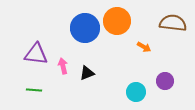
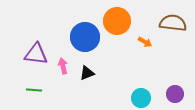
blue circle: moved 9 px down
orange arrow: moved 1 px right, 5 px up
purple circle: moved 10 px right, 13 px down
cyan circle: moved 5 px right, 6 px down
